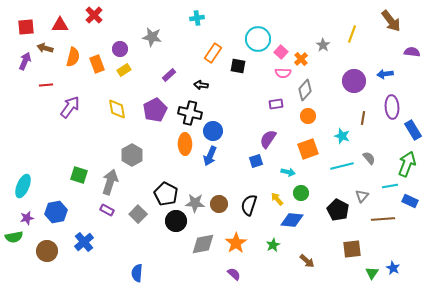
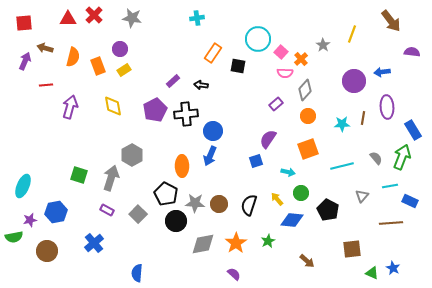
red triangle at (60, 25): moved 8 px right, 6 px up
red square at (26, 27): moved 2 px left, 4 px up
gray star at (152, 37): moved 20 px left, 19 px up
orange rectangle at (97, 64): moved 1 px right, 2 px down
pink semicircle at (283, 73): moved 2 px right
blue arrow at (385, 74): moved 3 px left, 2 px up
purple rectangle at (169, 75): moved 4 px right, 6 px down
purple rectangle at (276, 104): rotated 32 degrees counterclockwise
purple arrow at (70, 107): rotated 20 degrees counterclockwise
purple ellipse at (392, 107): moved 5 px left
yellow diamond at (117, 109): moved 4 px left, 3 px up
black cross at (190, 113): moved 4 px left, 1 px down; rotated 20 degrees counterclockwise
cyan star at (342, 136): moved 12 px up; rotated 21 degrees counterclockwise
orange ellipse at (185, 144): moved 3 px left, 22 px down
gray semicircle at (369, 158): moved 7 px right
green arrow at (407, 164): moved 5 px left, 7 px up
gray arrow at (110, 182): moved 1 px right, 4 px up
black pentagon at (338, 210): moved 10 px left
purple star at (27, 218): moved 3 px right, 2 px down
brown line at (383, 219): moved 8 px right, 4 px down
blue cross at (84, 242): moved 10 px right, 1 px down
green star at (273, 245): moved 5 px left, 4 px up
green triangle at (372, 273): rotated 40 degrees counterclockwise
